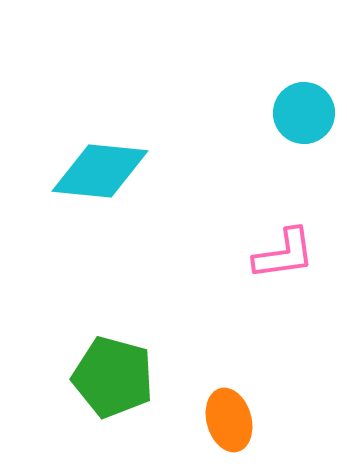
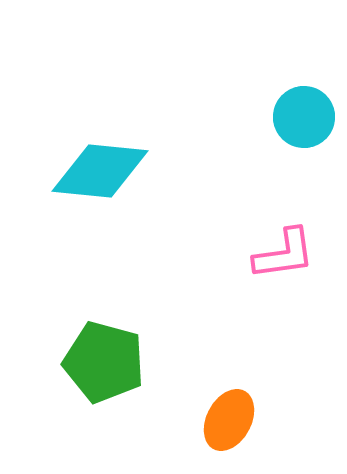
cyan circle: moved 4 px down
green pentagon: moved 9 px left, 15 px up
orange ellipse: rotated 44 degrees clockwise
